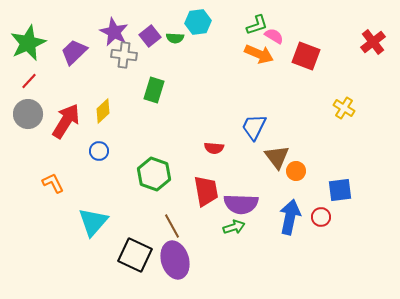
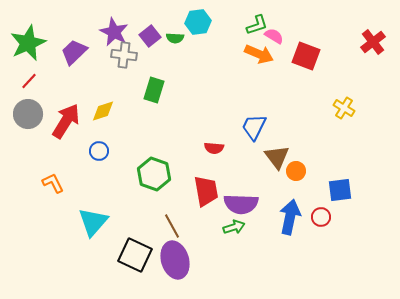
yellow diamond: rotated 25 degrees clockwise
